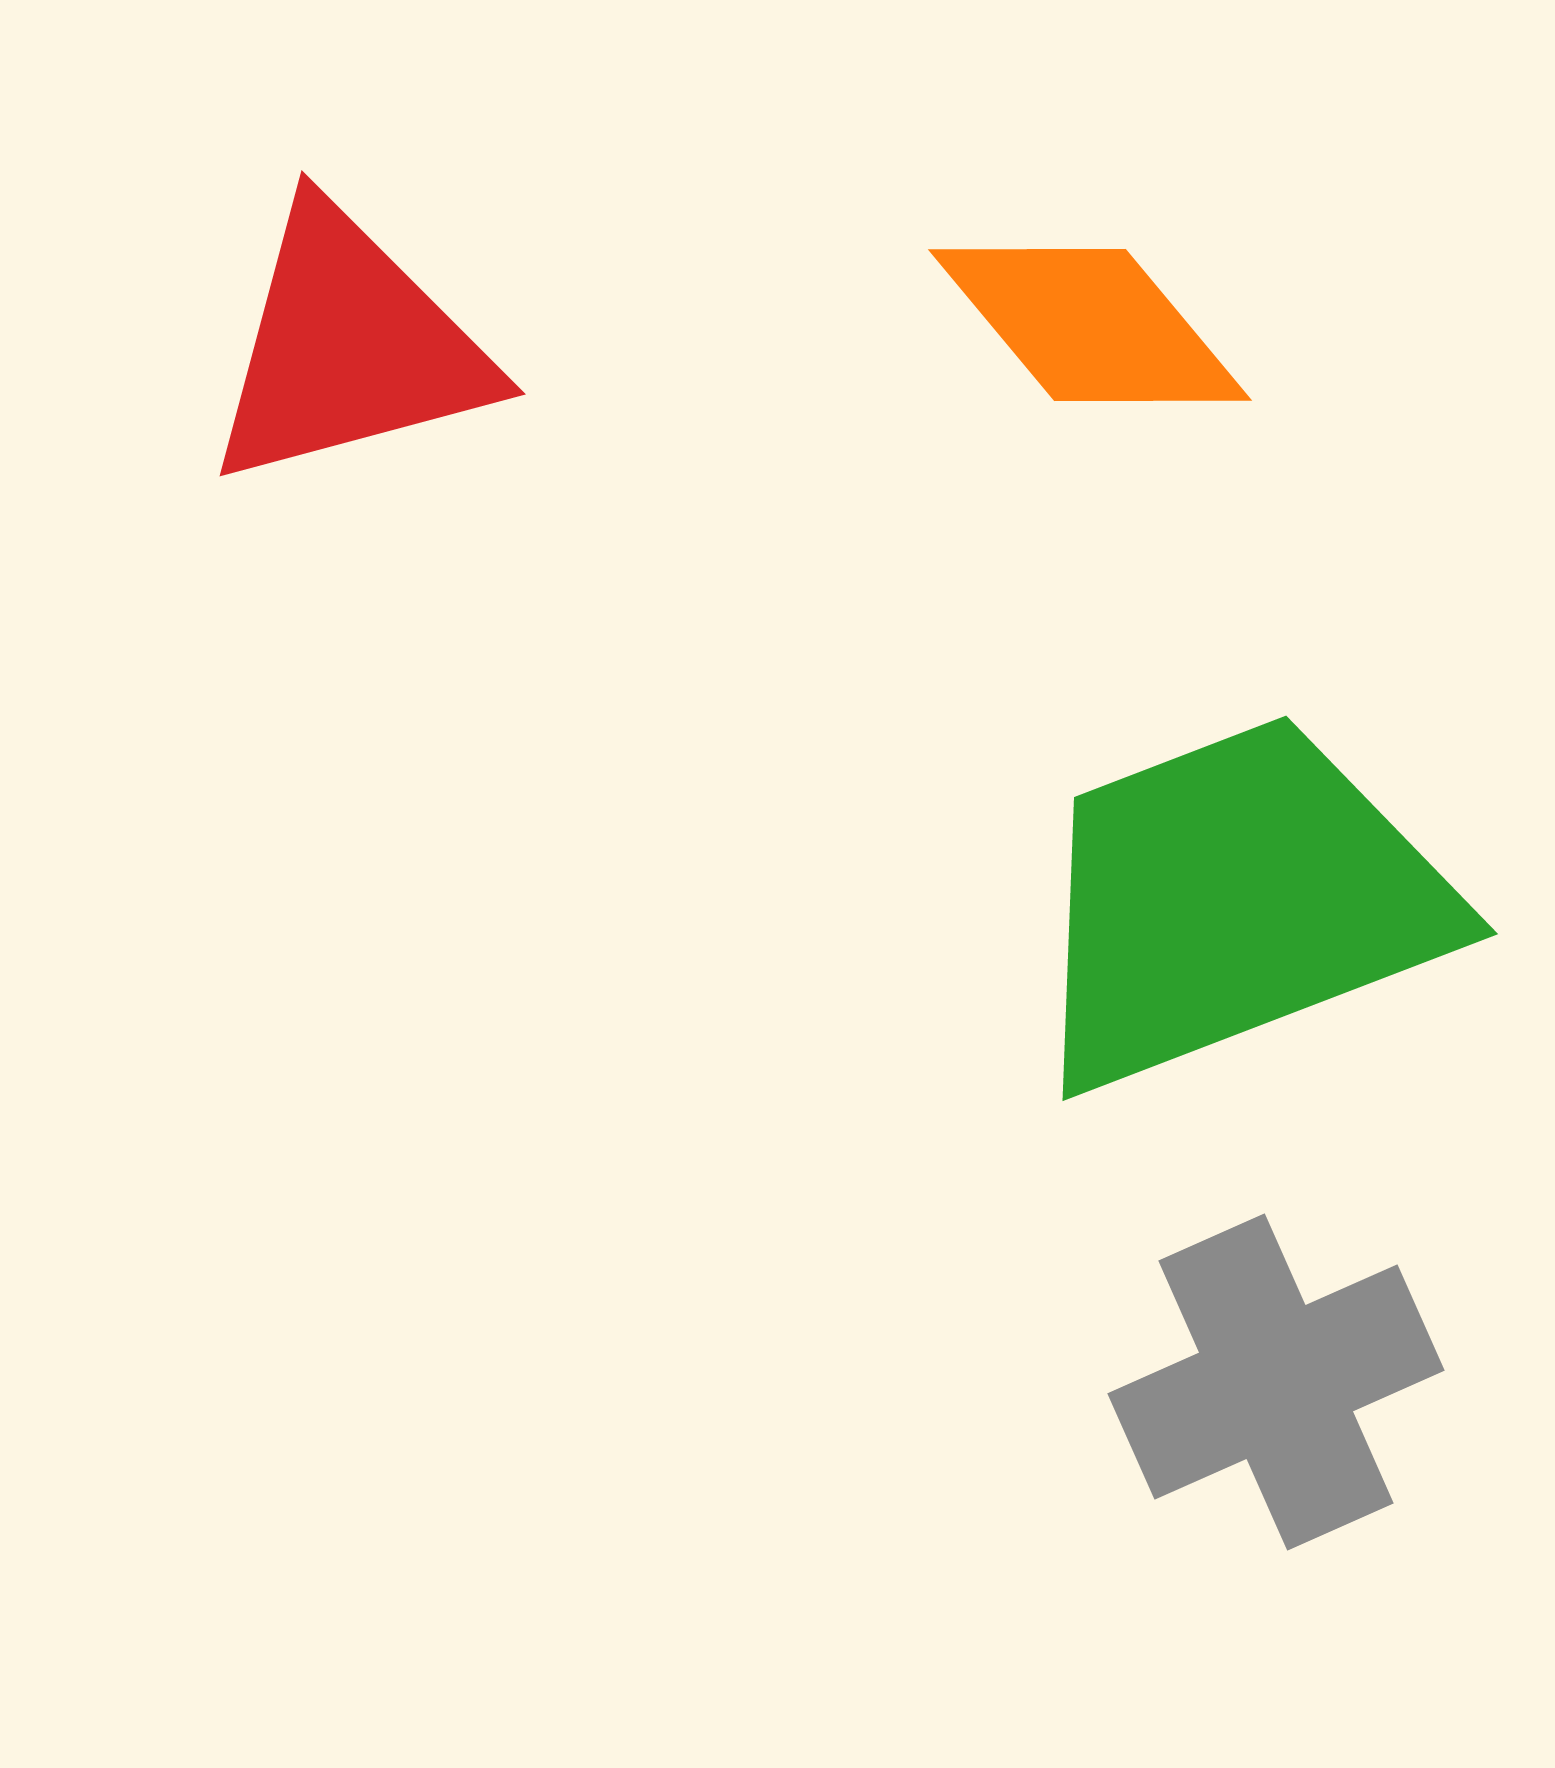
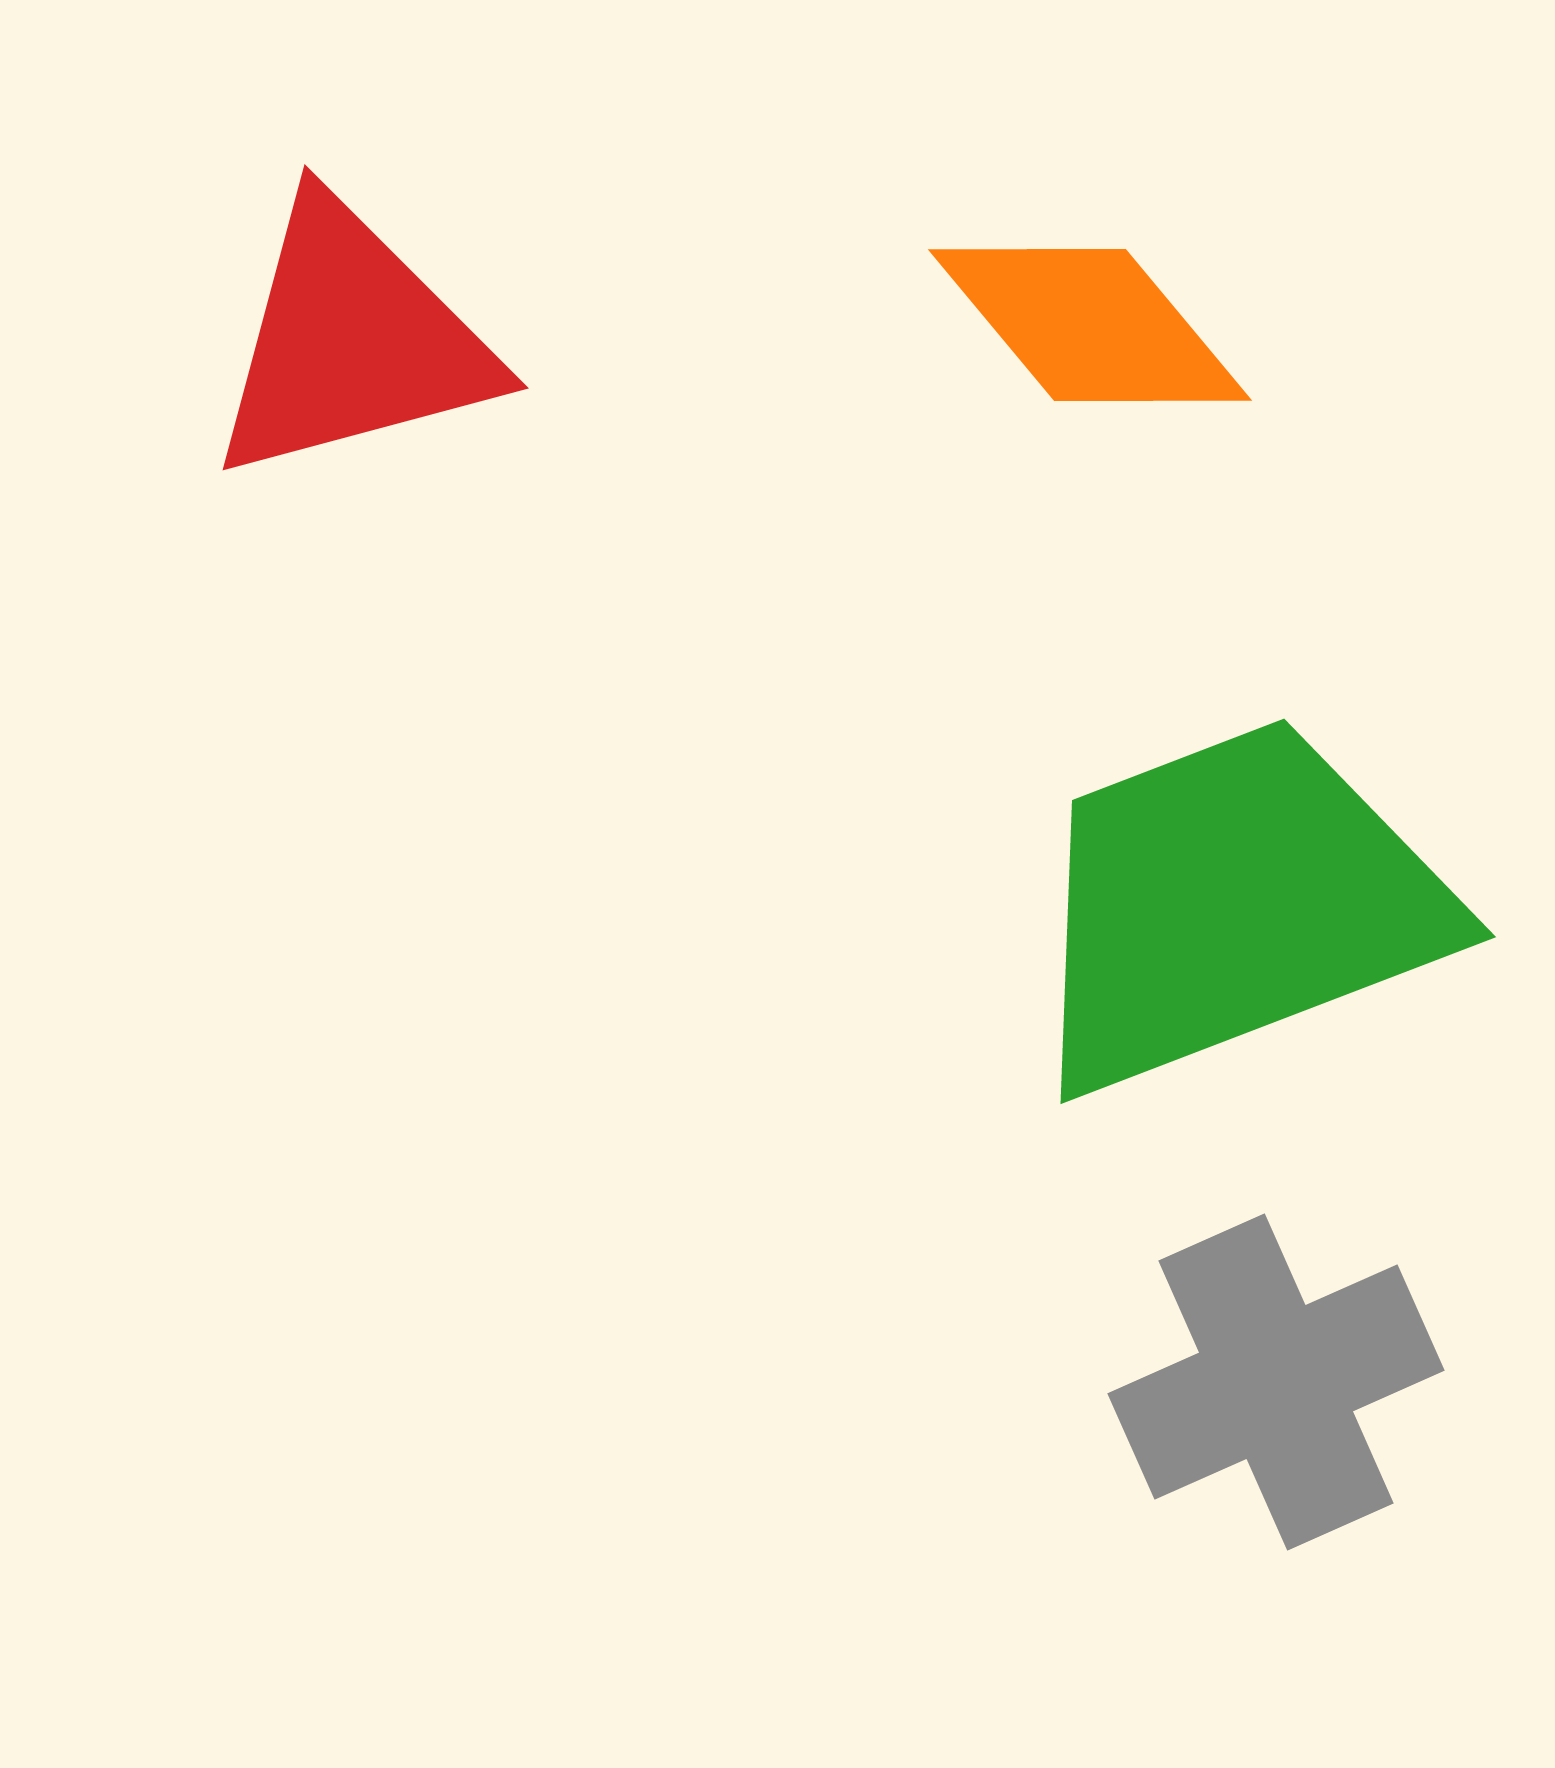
red triangle: moved 3 px right, 6 px up
green trapezoid: moved 2 px left, 3 px down
